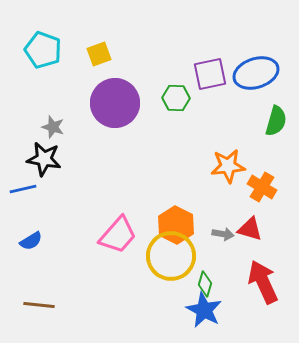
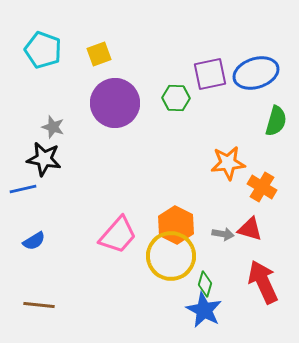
orange star: moved 3 px up
blue semicircle: moved 3 px right
